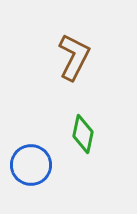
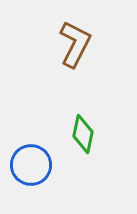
brown L-shape: moved 1 px right, 13 px up
